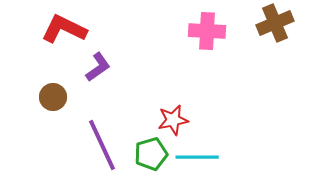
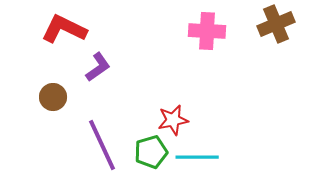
brown cross: moved 1 px right, 1 px down
green pentagon: moved 2 px up
